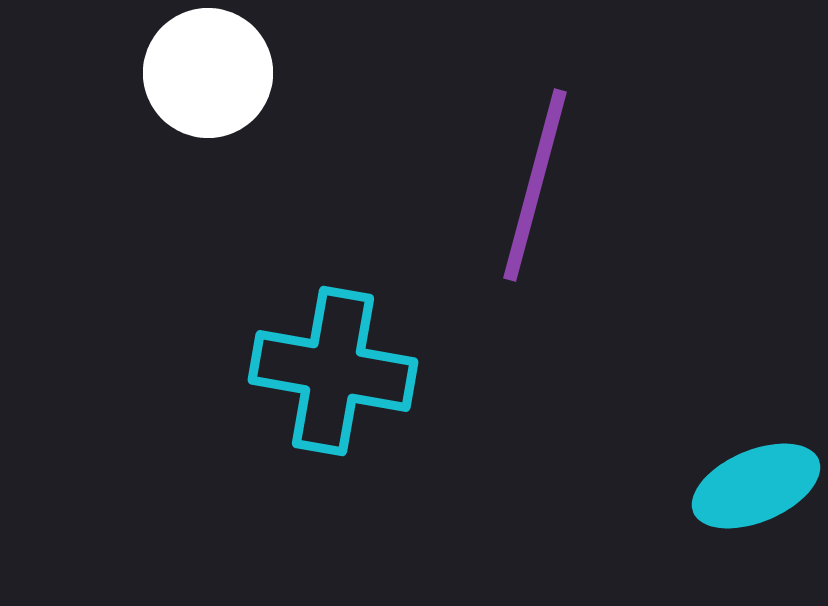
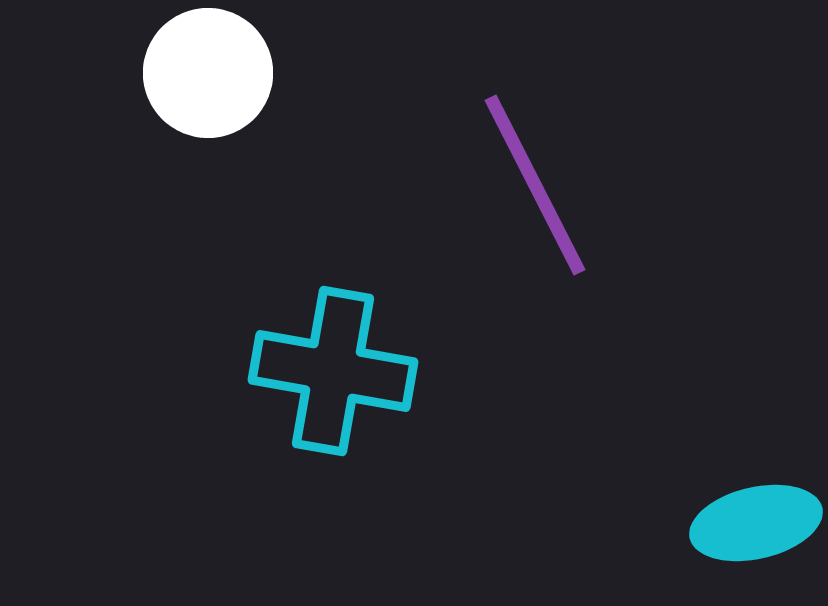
purple line: rotated 42 degrees counterclockwise
cyan ellipse: moved 37 px down; rotated 10 degrees clockwise
